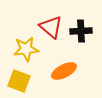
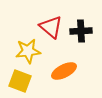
yellow star: moved 2 px right, 2 px down
yellow square: moved 1 px right
